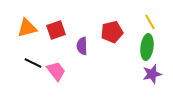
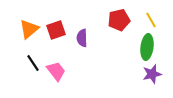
yellow line: moved 1 px right, 2 px up
orange triangle: moved 2 px right, 1 px down; rotated 25 degrees counterclockwise
red pentagon: moved 7 px right, 12 px up
purple semicircle: moved 8 px up
black line: rotated 30 degrees clockwise
